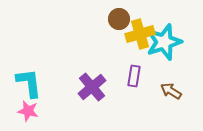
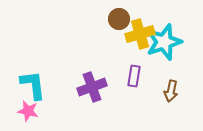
cyan L-shape: moved 4 px right, 2 px down
purple cross: rotated 20 degrees clockwise
brown arrow: rotated 110 degrees counterclockwise
